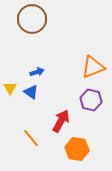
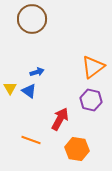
orange triangle: rotated 15 degrees counterclockwise
blue triangle: moved 2 px left, 1 px up
red arrow: moved 1 px left, 2 px up
orange line: moved 2 px down; rotated 30 degrees counterclockwise
